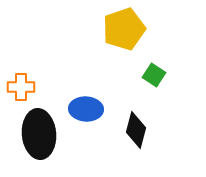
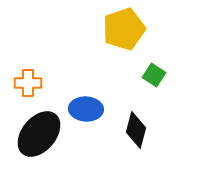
orange cross: moved 7 px right, 4 px up
black ellipse: rotated 45 degrees clockwise
